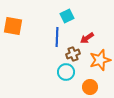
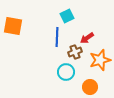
brown cross: moved 2 px right, 2 px up
